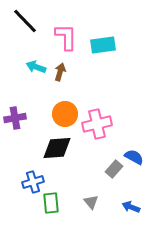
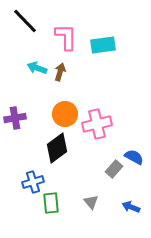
cyan arrow: moved 1 px right, 1 px down
black diamond: rotated 32 degrees counterclockwise
